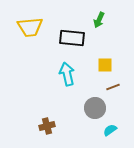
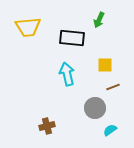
yellow trapezoid: moved 2 px left
